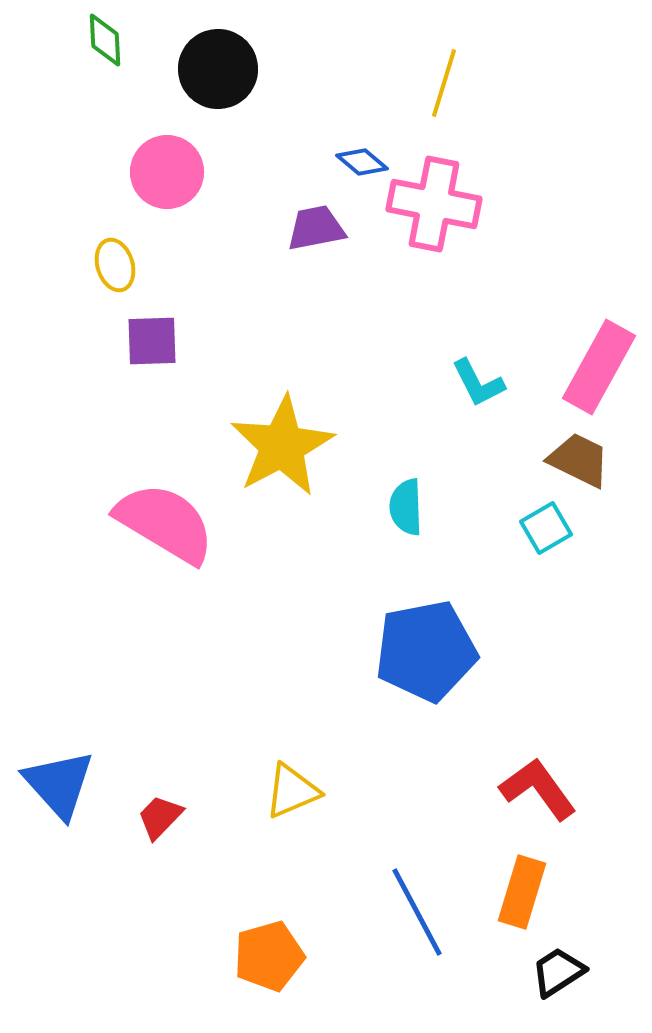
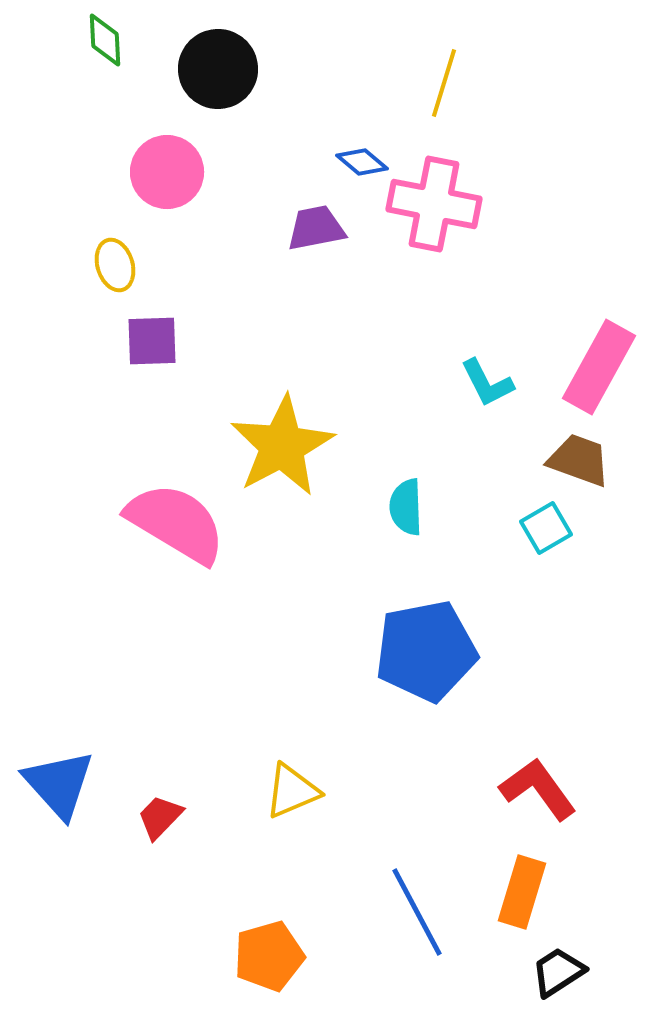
cyan L-shape: moved 9 px right
brown trapezoid: rotated 6 degrees counterclockwise
pink semicircle: moved 11 px right
